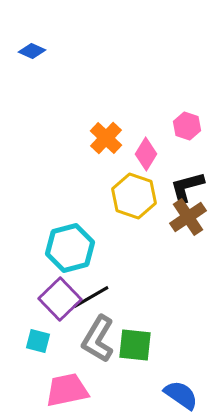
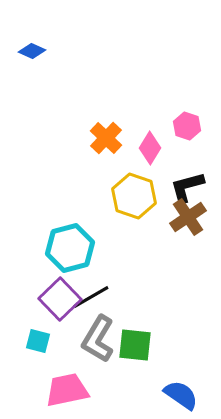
pink diamond: moved 4 px right, 6 px up
